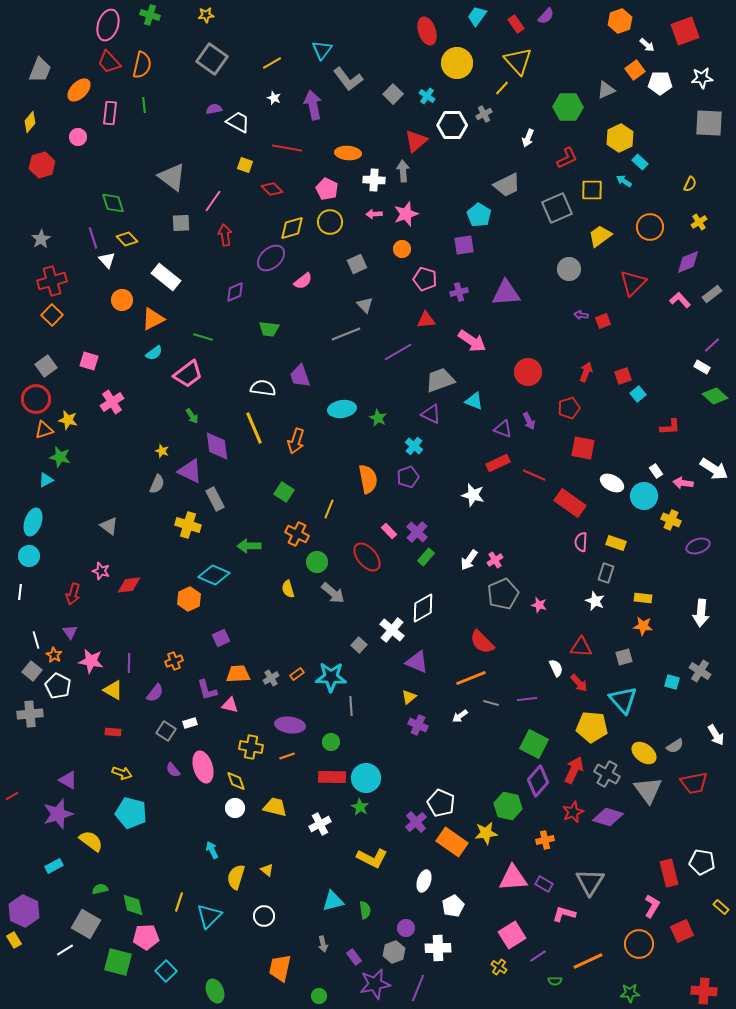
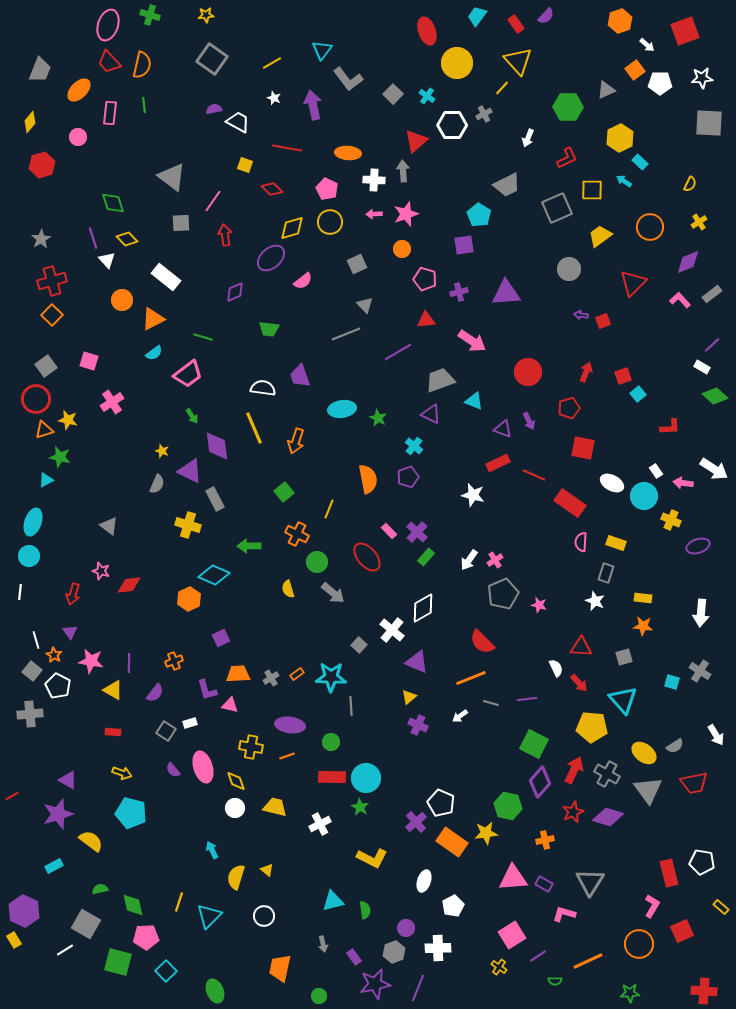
green square at (284, 492): rotated 18 degrees clockwise
purple diamond at (538, 781): moved 2 px right, 1 px down
